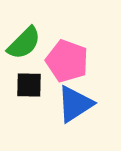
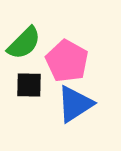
pink pentagon: rotated 9 degrees clockwise
